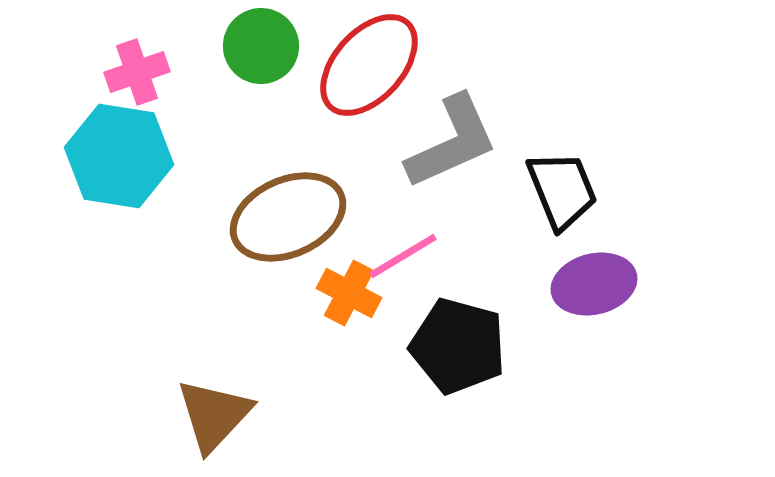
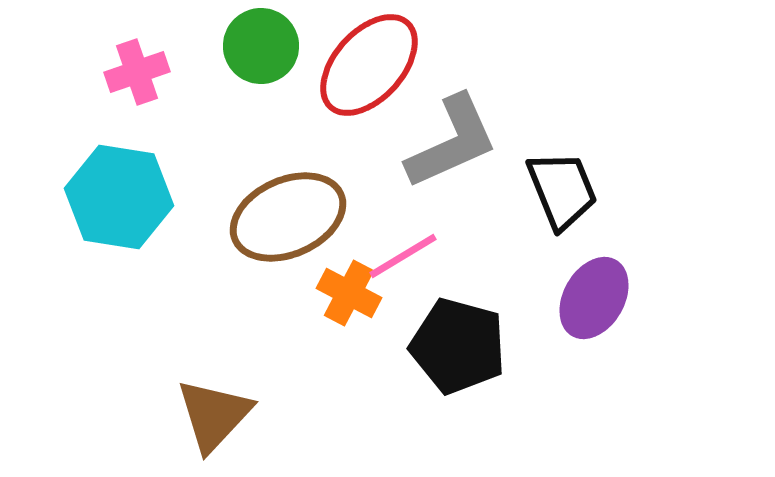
cyan hexagon: moved 41 px down
purple ellipse: moved 14 px down; rotated 46 degrees counterclockwise
